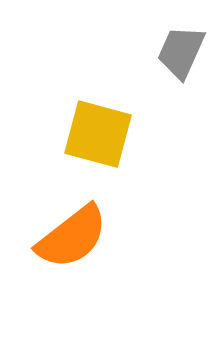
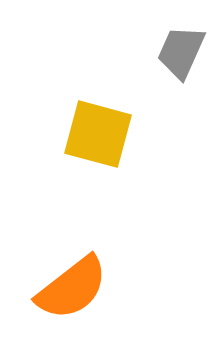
orange semicircle: moved 51 px down
